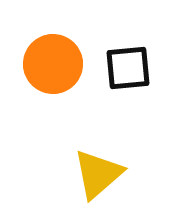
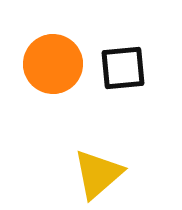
black square: moved 5 px left
